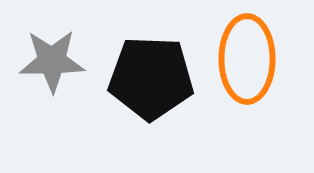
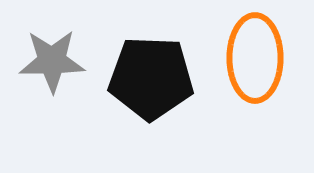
orange ellipse: moved 8 px right, 1 px up
